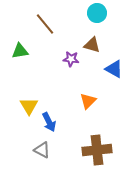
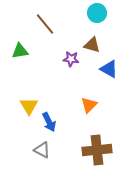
blue triangle: moved 5 px left
orange triangle: moved 1 px right, 4 px down
